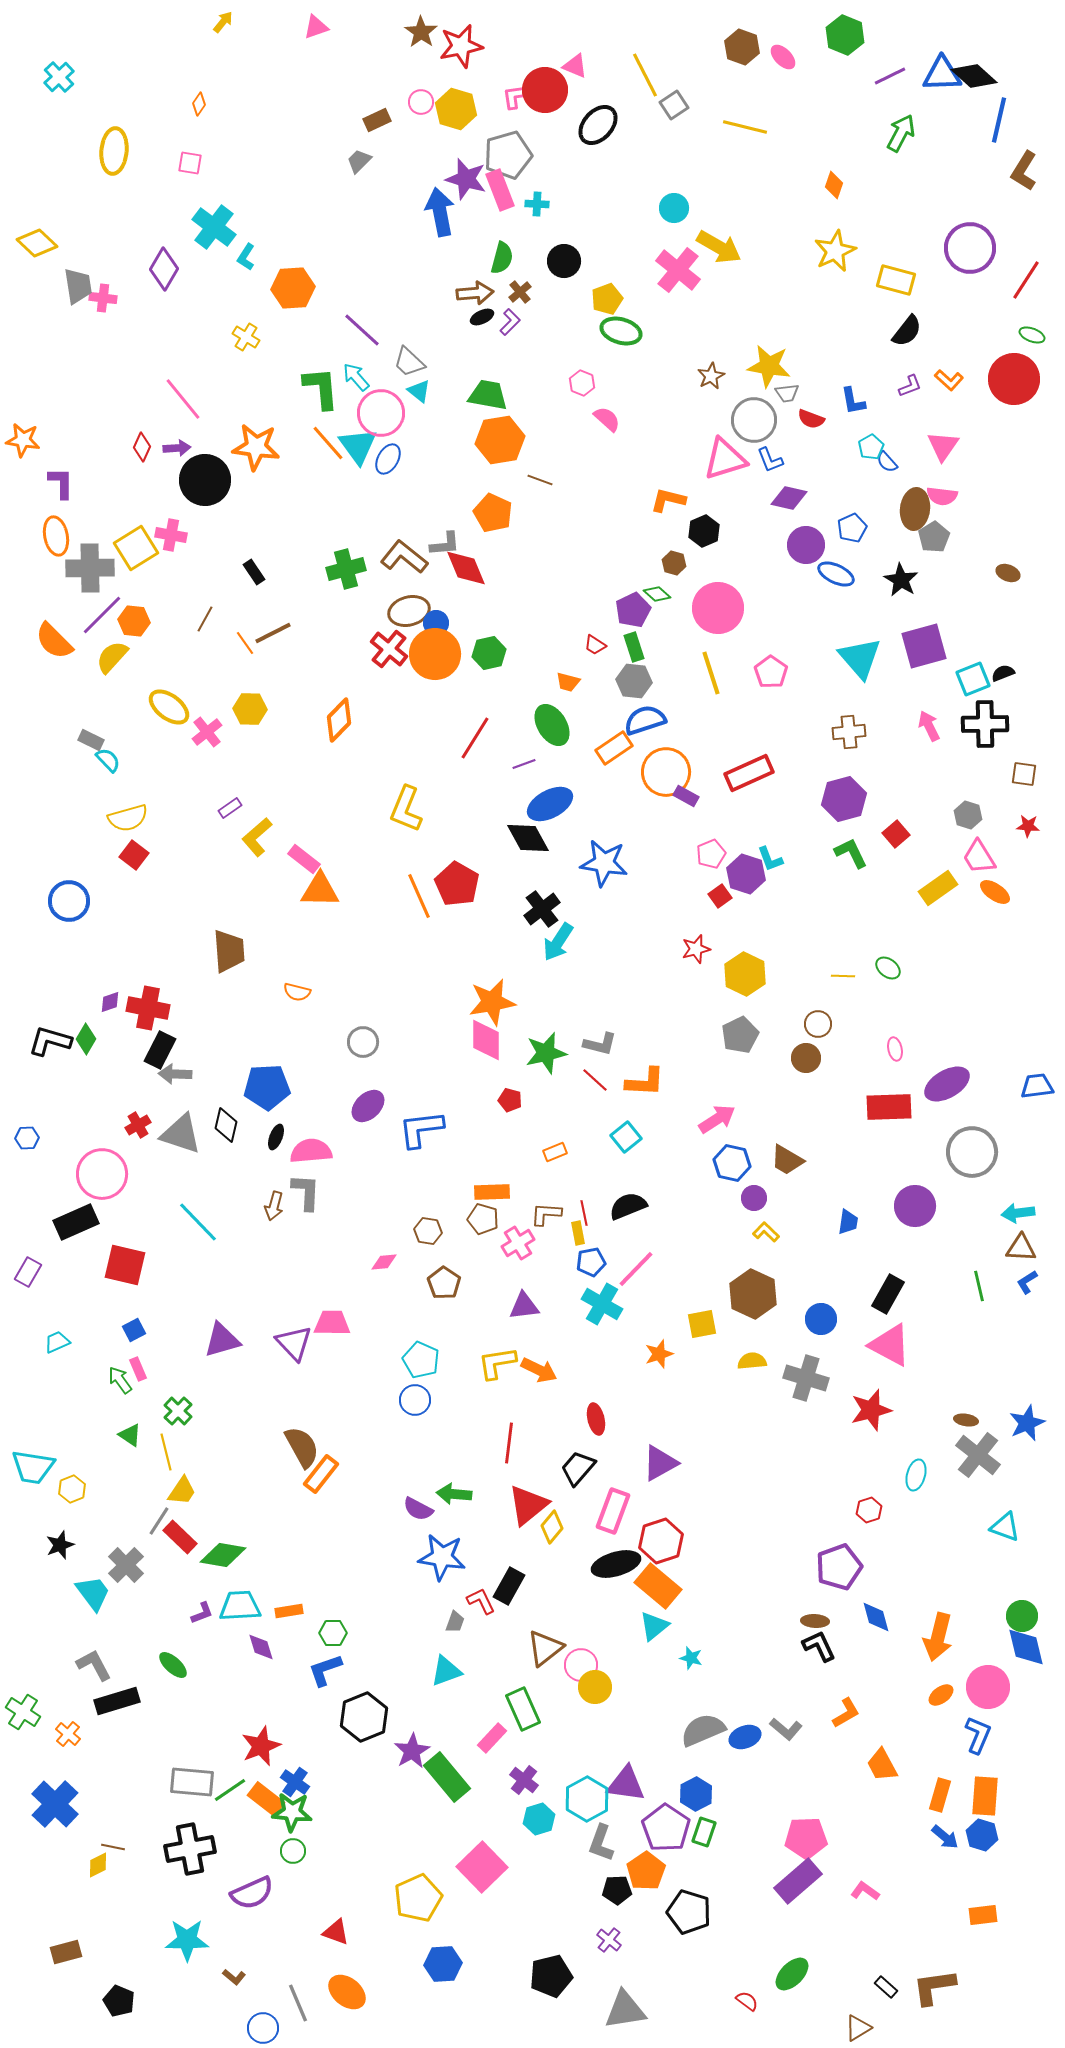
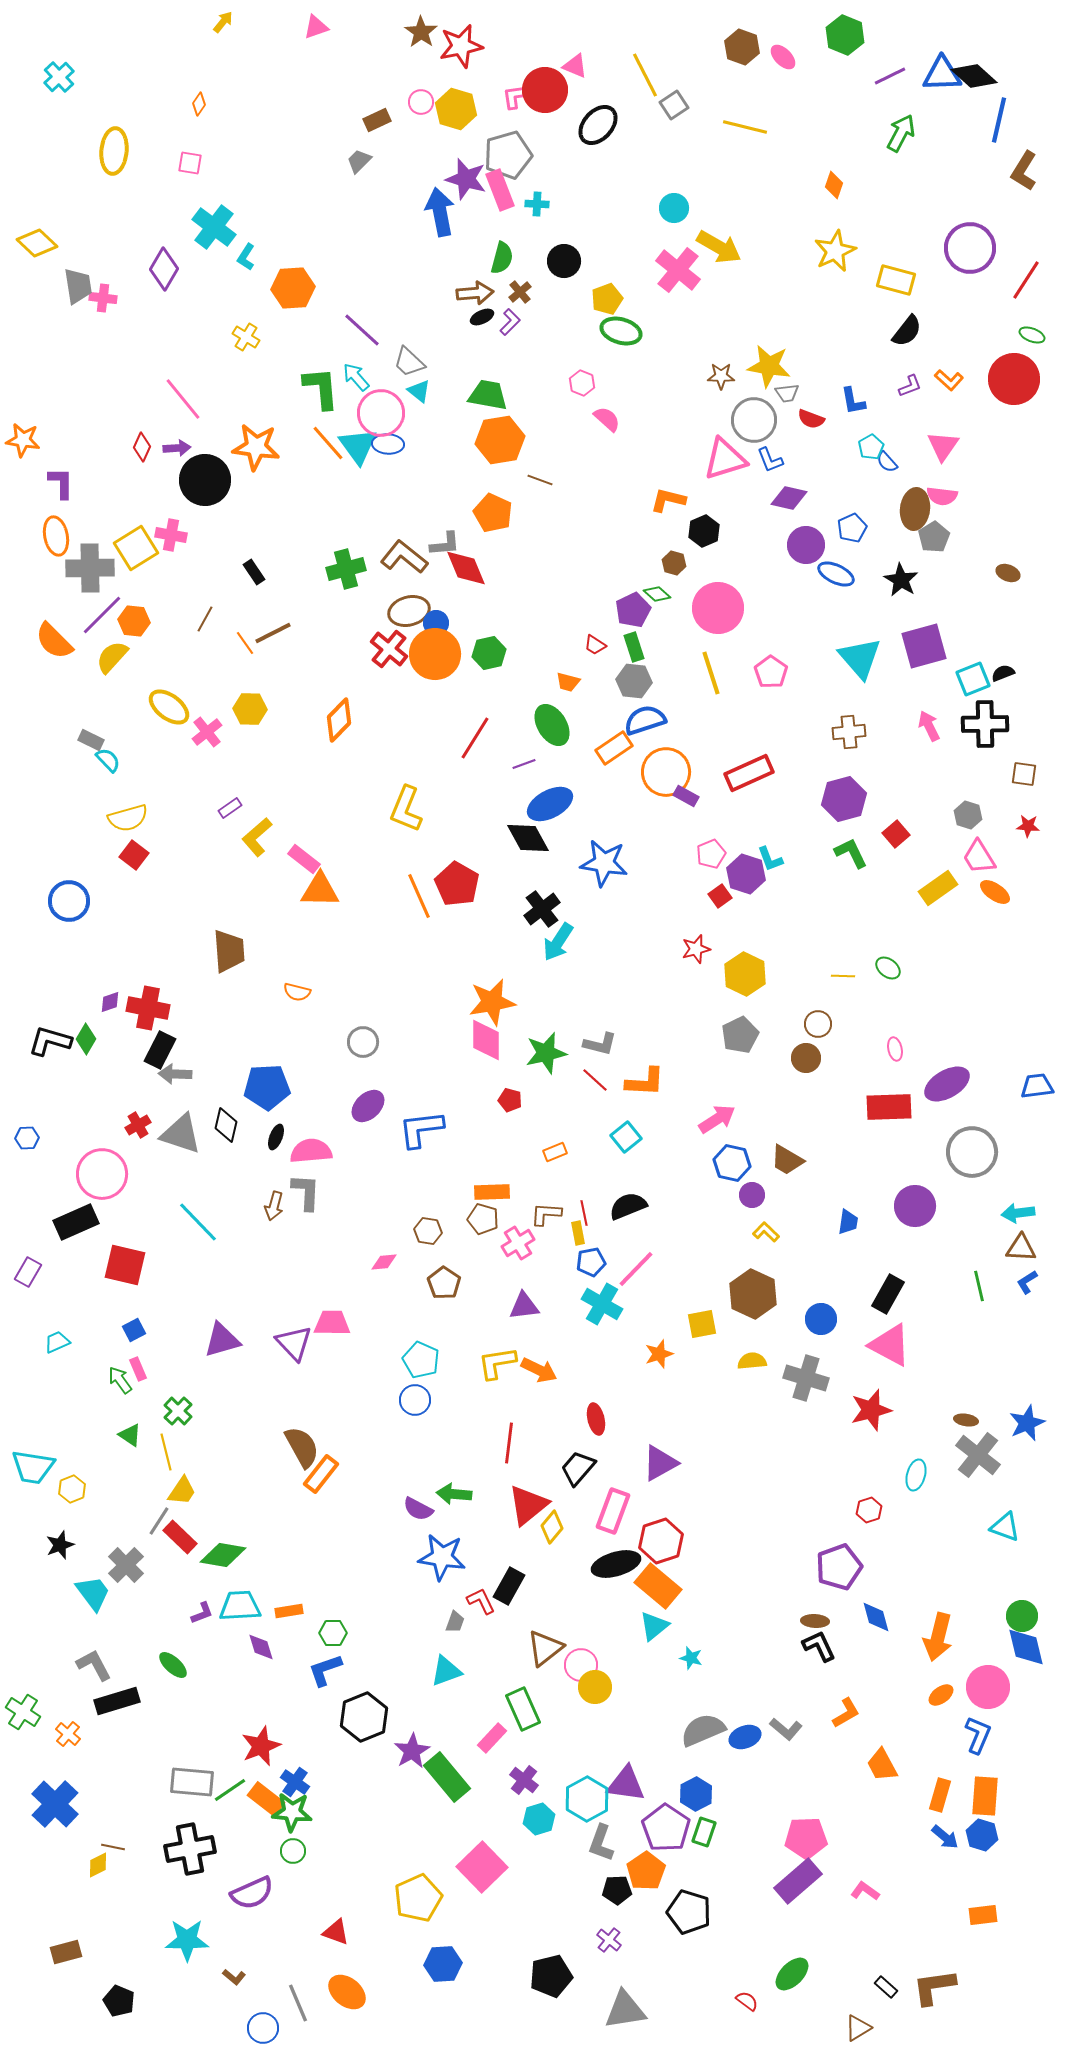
brown star at (711, 376): moved 10 px right; rotated 28 degrees clockwise
blue ellipse at (388, 459): moved 15 px up; rotated 64 degrees clockwise
purple circle at (754, 1198): moved 2 px left, 3 px up
